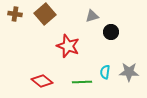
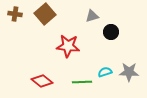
red star: rotated 15 degrees counterclockwise
cyan semicircle: rotated 64 degrees clockwise
